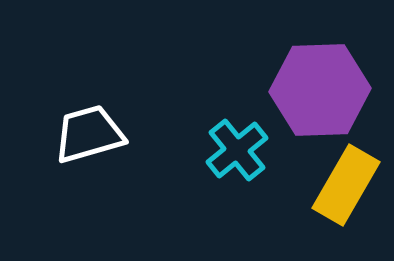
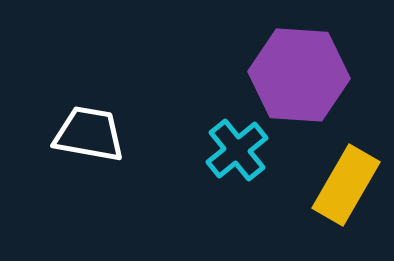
purple hexagon: moved 21 px left, 15 px up; rotated 6 degrees clockwise
white trapezoid: rotated 26 degrees clockwise
